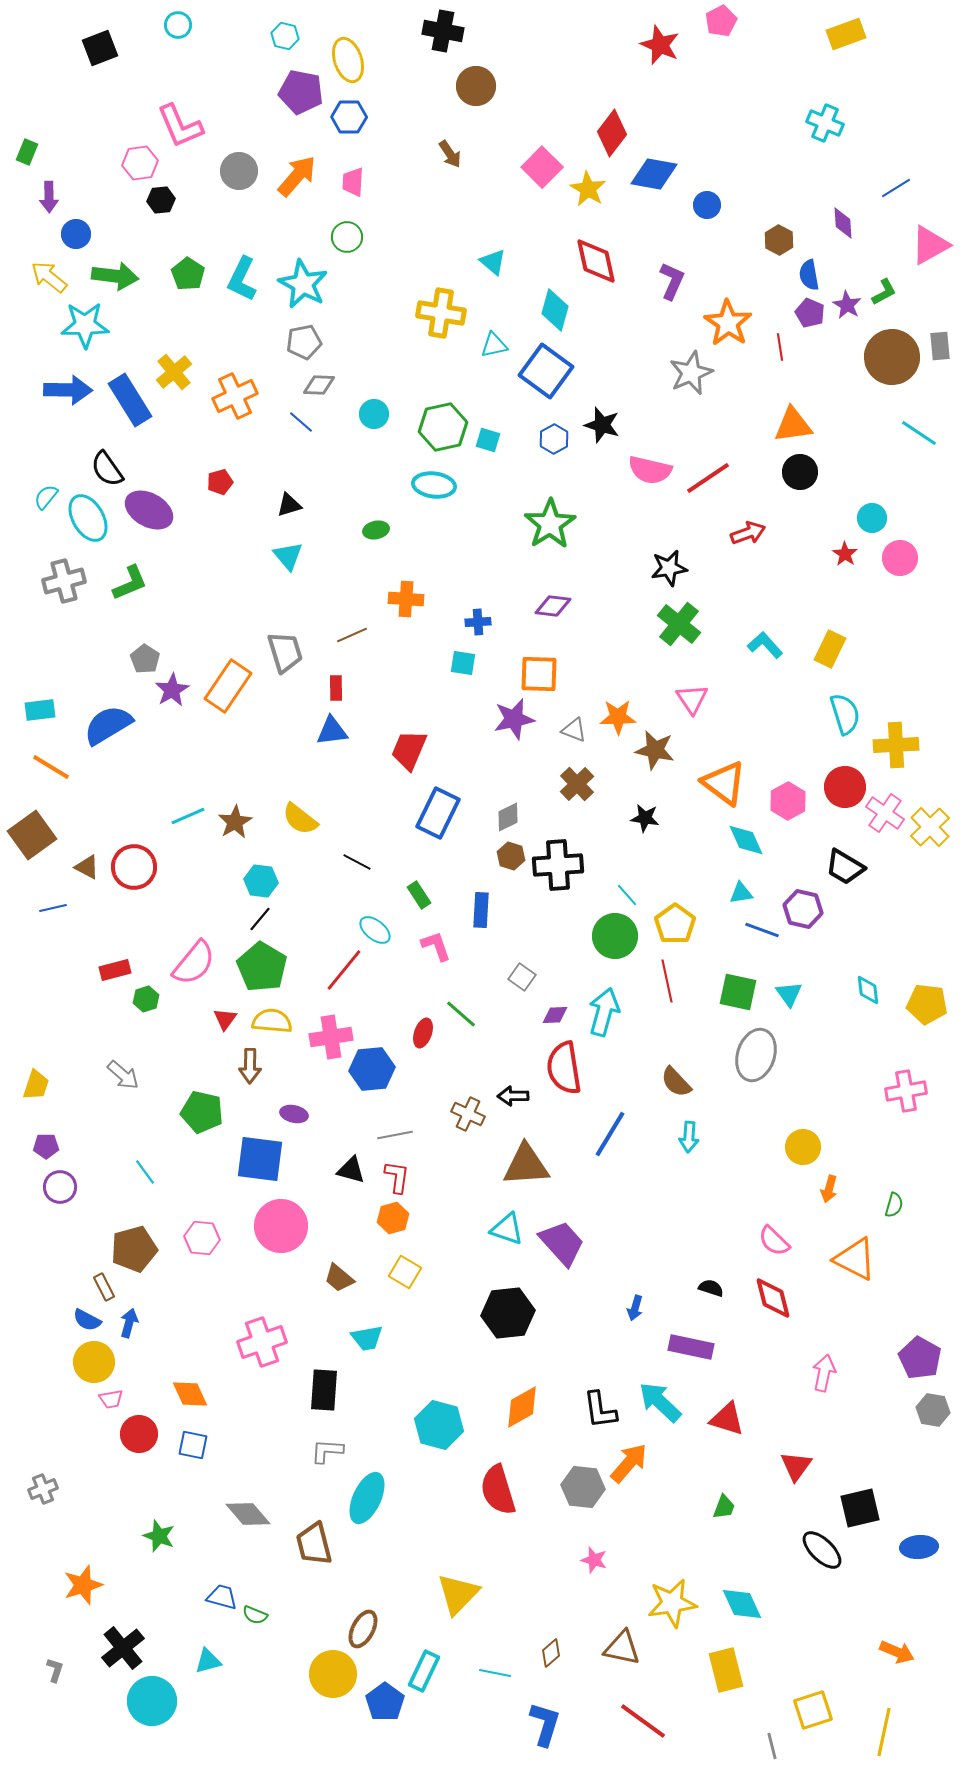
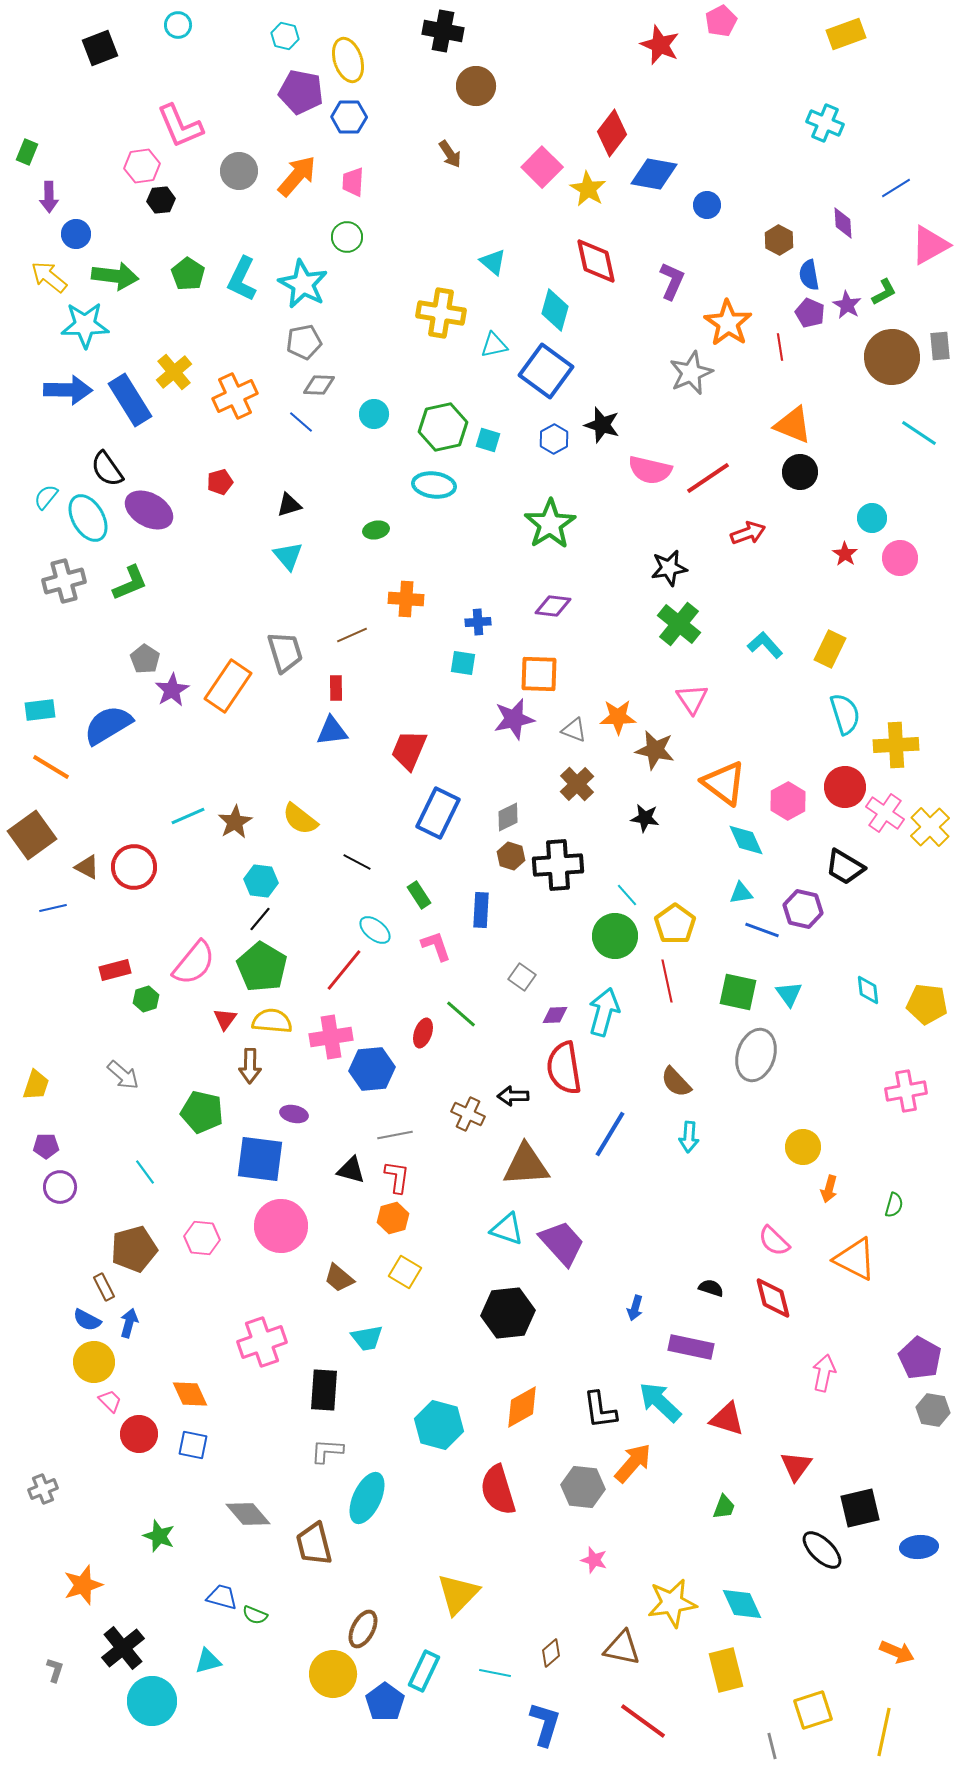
pink hexagon at (140, 163): moved 2 px right, 3 px down
orange triangle at (793, 425): rotated 30 degrees clockwise
pink trapezoid at (111, 1399): moved 1 px left, 2 px down; rotated 125 degrees counterclockwise
orange arrow at (629, 1463): moved 4 px right
